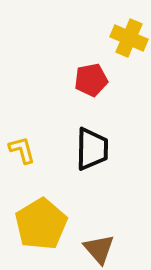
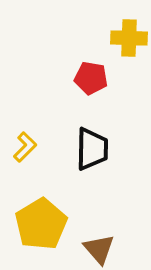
yellow cross: rotated 21 degrees counterclockwise
red pentagon: moved 2 px up; rotated 20 degrees clockwise
yellow L-shape: moved 3 px right, 3 px up; rotated 60 degrees clockwise
